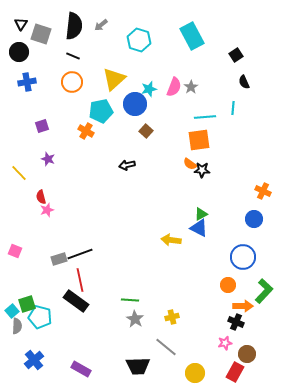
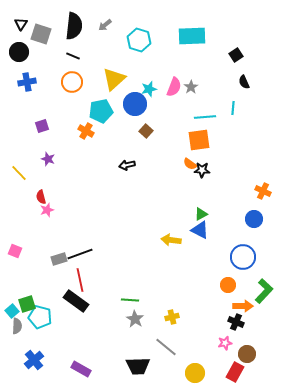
gray arrow at (101, 25): moved 4 px right
cyan rectangle at (192, 36): rotated 64 degrees counterclockwise
blue triangle at (199, 228): moved 1 px right, 2 px down
